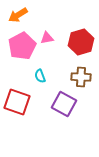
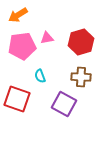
pink pentagon: rotated 20 degrees clockwise
red square: moved 3 px up
